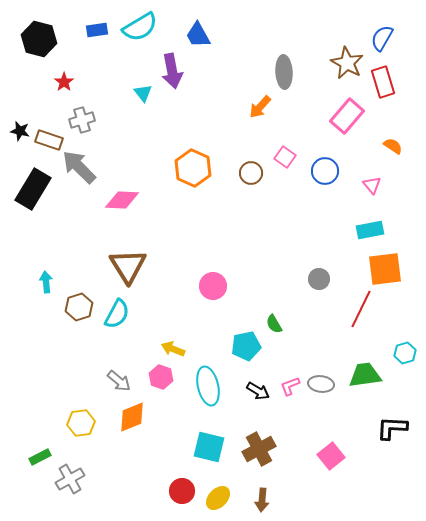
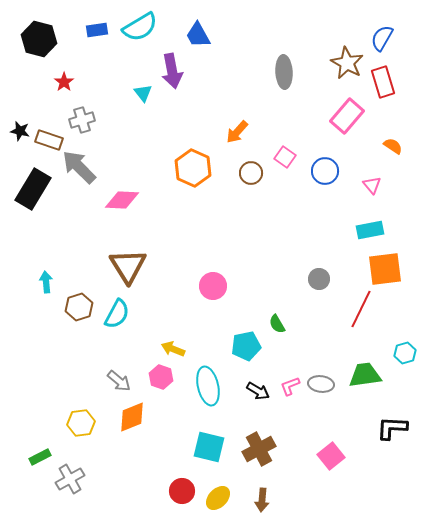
orange arrow at (260, 107): moved 23 px left, 25 px down
green semicircle at (274, 324): moved 3 px right
